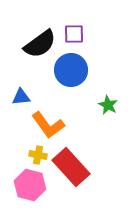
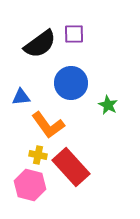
blue circle: moved 13 px down
